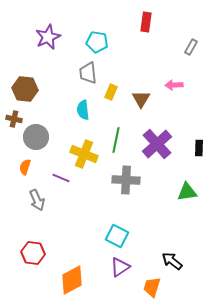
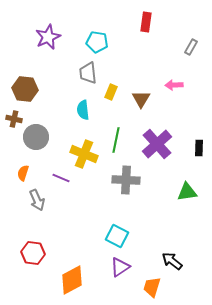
orange semicircle: moved 2 px left, 6 px down
